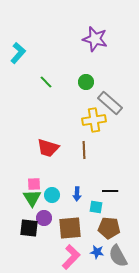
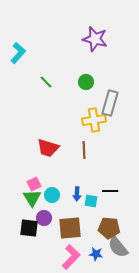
gray rectangle: rotated 65 degrees clockwise
pink square: rotated 24 degrees counterclockwise
cyan square: moved 5 px left, 6 px up
blue star: moved 1 px left, 2 px down
gray semicircle: moved 9 px up; rotated 10 degrees counterclockwise
